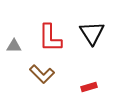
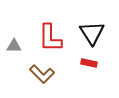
red rectangle: moved 24 px up; rotated 28 degrees clockwise
